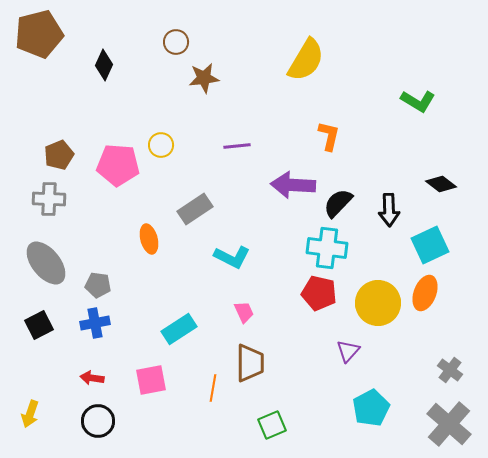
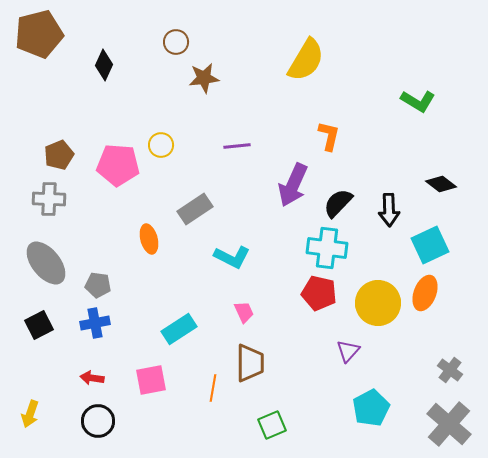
purple arrow at (293, 185): rotated 69 degrees counterclockwise
